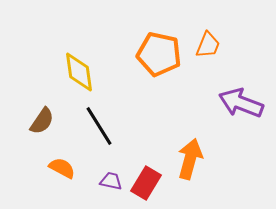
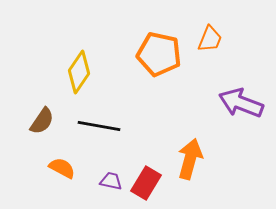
orange trapezoid: moved 2 px right, 6 px up
yellow diamond: rotated 42 degrees clockwise
black line: rotated 48 degrees counterclockwise
